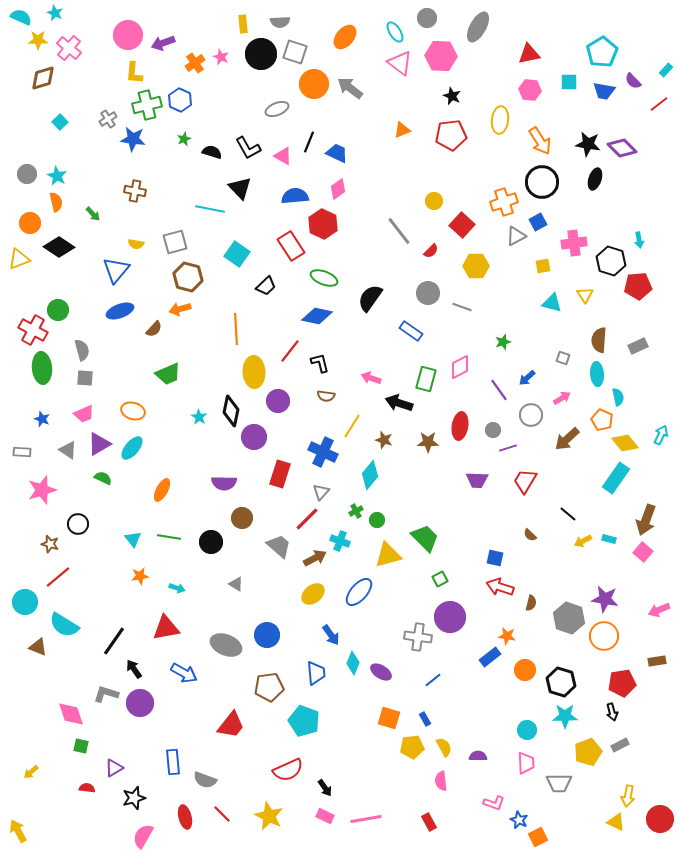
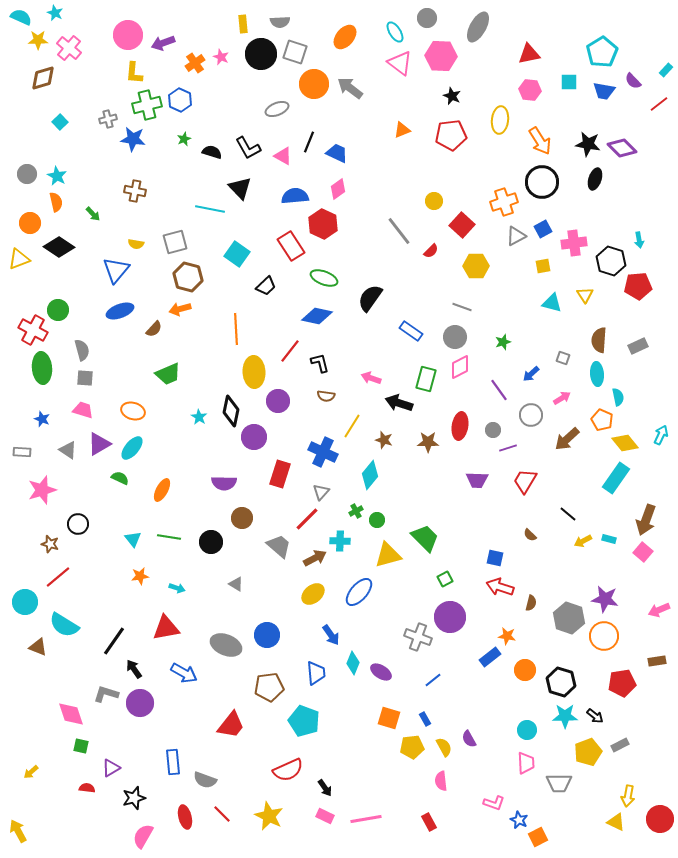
gray cross at (108, 119): rotated 18 degrees clockwise
blue square at (538, 222): moved 5 px right, 7 px down
gray circle at (428, 293): moved 27 px right, 44 px down
blue arrow at (527, 378): moved 4 px right, 4 px up
pink trapezoid at (84, 414): moved 1 px left, 4 px up; rotated 140 degrees counterclockwise
green semicircle at (103, 478): moved 17 px right
cyan cross at (340, 541): rotated 18 degrees counterclockwise
green square at (440, 579): moved 5 px right
gray cross at (418, 637): rotated 12 degrees clockwise
black arrow at (612, 712): moved 17 px left, 4 px down; rotated 36 degrees counterclockwise
purple semicircle at (478, 756): moved 9 px left, 17 px up; rotated 120 degrees counterclockwise
purple triangle at (114, 768): moved 3 px left
